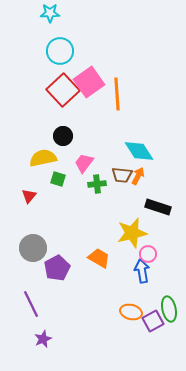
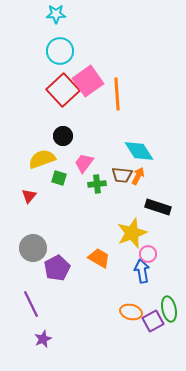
cyan star: moved 6 px right, 1 px down
pink square: moved 1 px left, 1 px up
yellow semicircle: moved 1 px left, 1 px down; rotated 8 degrees counterclockwise
green square: moved 1 px right, 1 px up
yellow star: rotated 8 degrees counterclockwise
